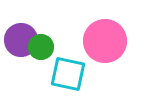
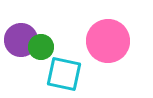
pink circle: moved 3 px right
cyan square: moved 4 px left
